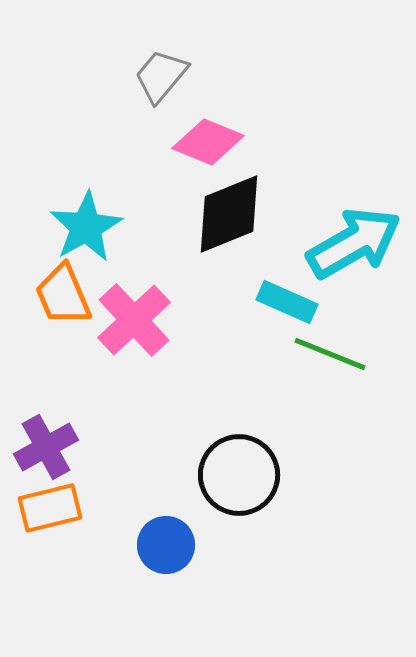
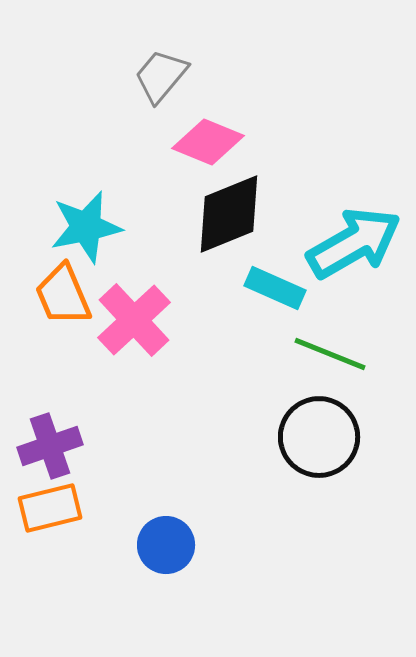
cyan star: rotated 18 degrees clockwise
cyan rectangle: moved 12 px left, 14 px up
purple cross: moved 4 px right, 1 px up; rotated 10 degrees clockwise
black circle: moved 80 px right, 38 px up
